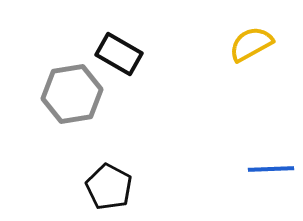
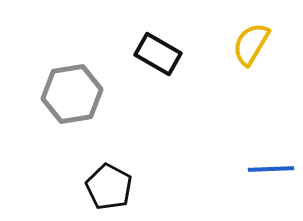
yellow semicircle: rotated 30 degrees counterclockwise
black rectangle: moved 39 px right
